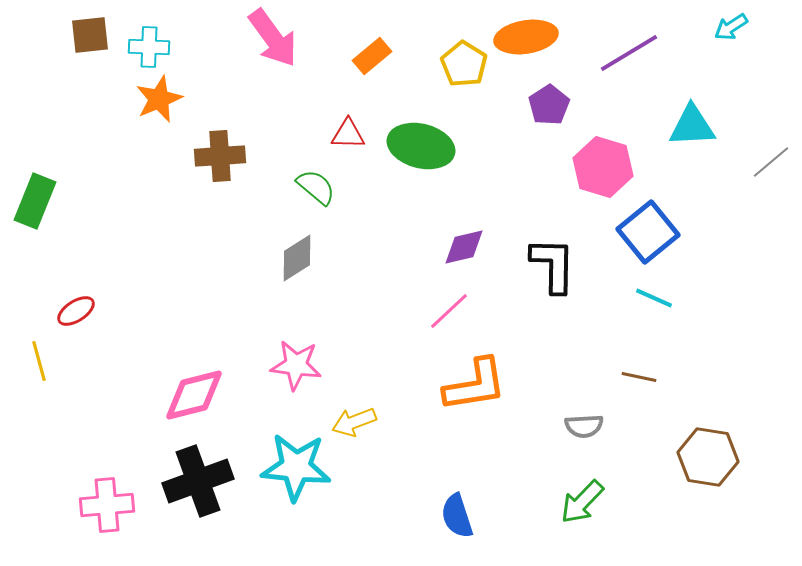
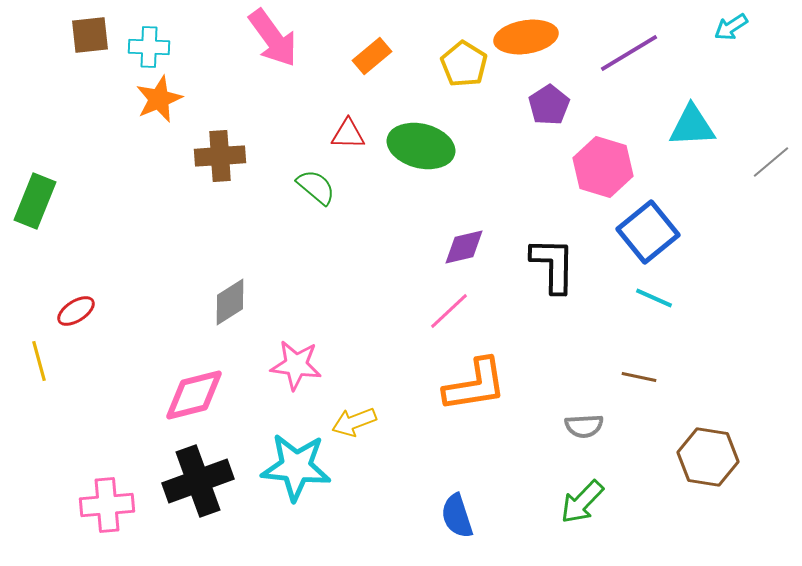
gray diamond: moved 67 px left, 44 px down
